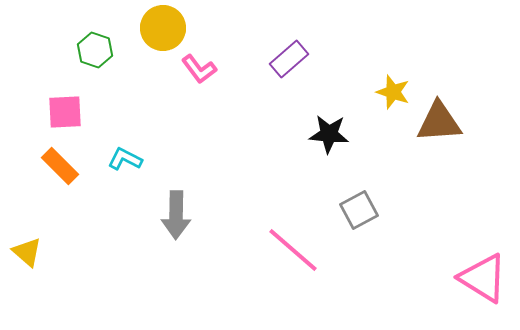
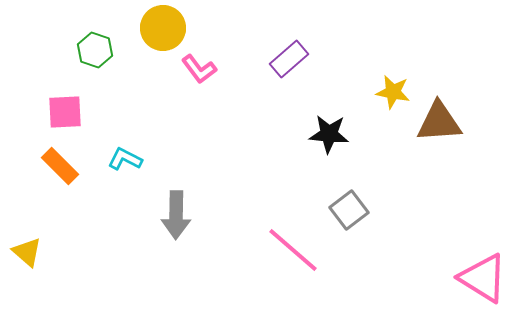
yellow star: rotated 8 degrees counterclockwise
gray square: moved 10 px left; rotated 9 degrees counterclockwise
